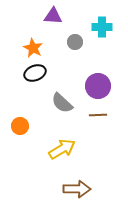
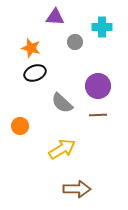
purple triangle: moved 2 px right, 1 px down
orange star: moved 2 px left; rotated 12 degrees counterclockwise
